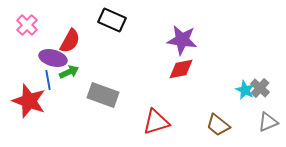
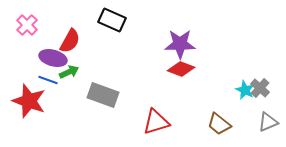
purple star: moved 2 px left, 4 px down; rotated 8 degrees counterclockwise
red diamond: rotated 32 degrees clockwise
blue line: rotated 60 degrees counterclockwise
brown trapezoid: moved 1 px right, 1 px up
